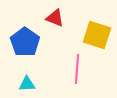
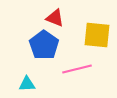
yellow square: rotated 12 degrees counterclockwise
blue pentagon: moved 19 px right, 3 px down
pink line: rotated 72 degrees clockwise
